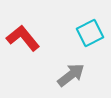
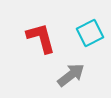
red L-shape: moved 18 px right; rotated 24 degrees clockwise
